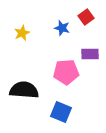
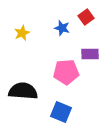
black semicircle: moved 1 px left, 1 px down
